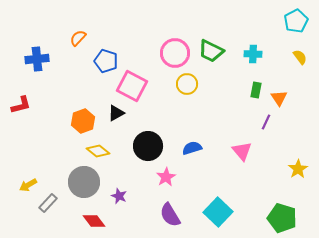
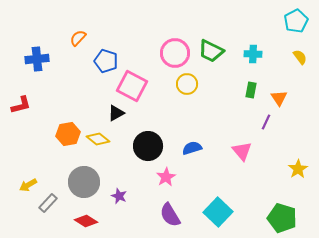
green rectangle: moved 5 px left
orange hexagon: moved 15 px left, 13 px down; rotated 10 degrees clockwise
yellow diamond: moved 12 px up
red diamond: moved 8 px left; rotated 20 degrees counterclockwise
